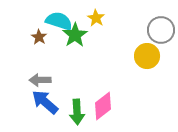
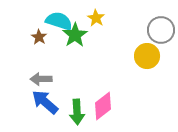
gray arrow: moved 1 px right, 1 px up
